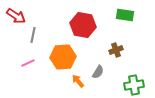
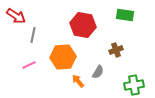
pink line: moved 1 px right, 2 px down
